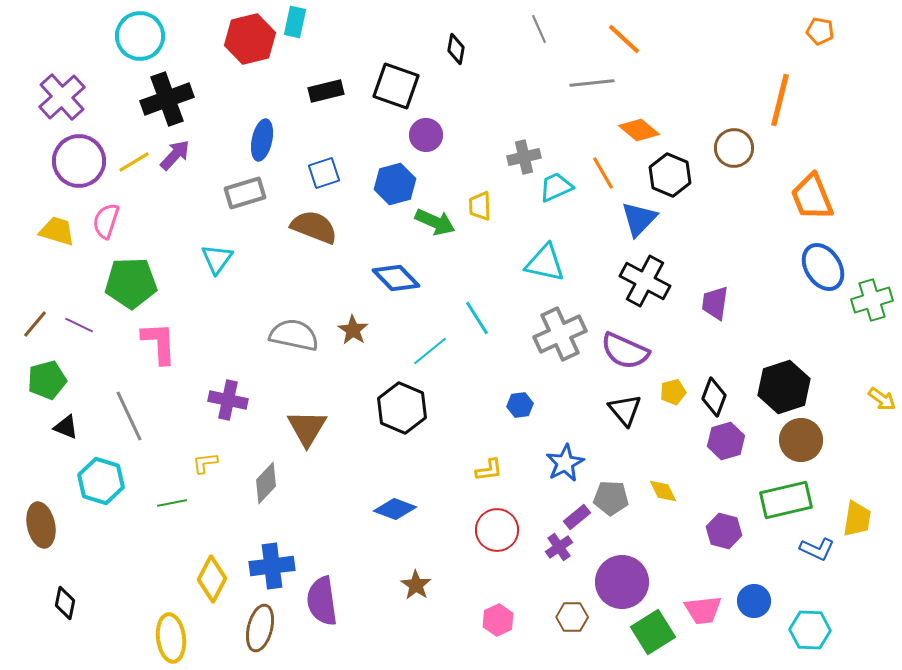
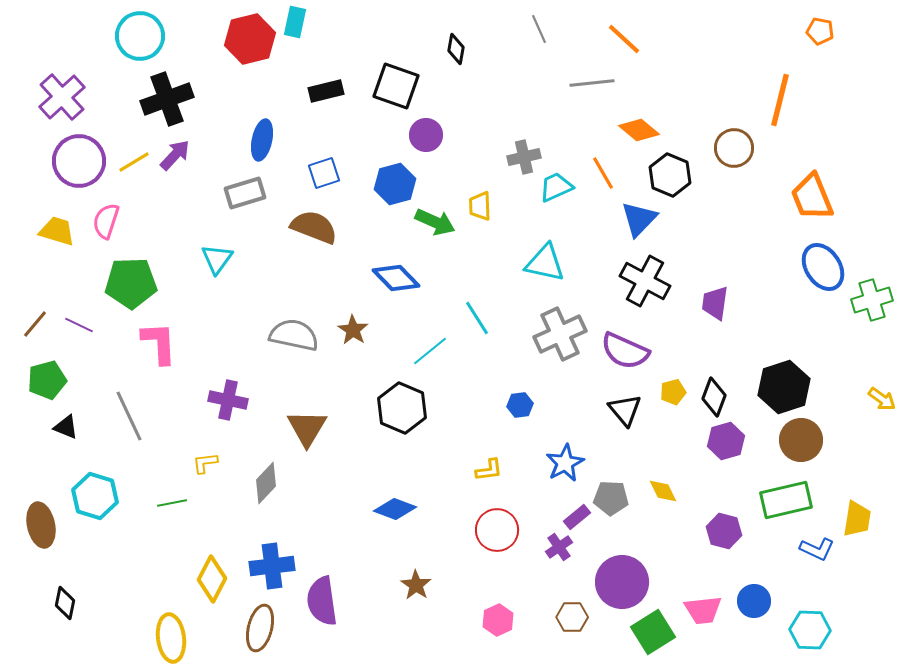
cyan hexagon at (101, 481): moved 6 px left, 15 px down
